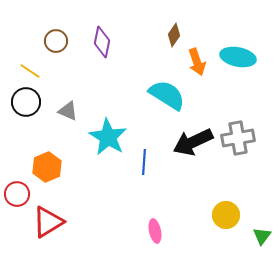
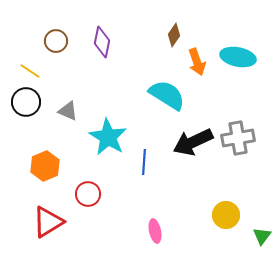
orange hexagon: moved 2 px left, 1 px up
red circle: moved 71 px right
